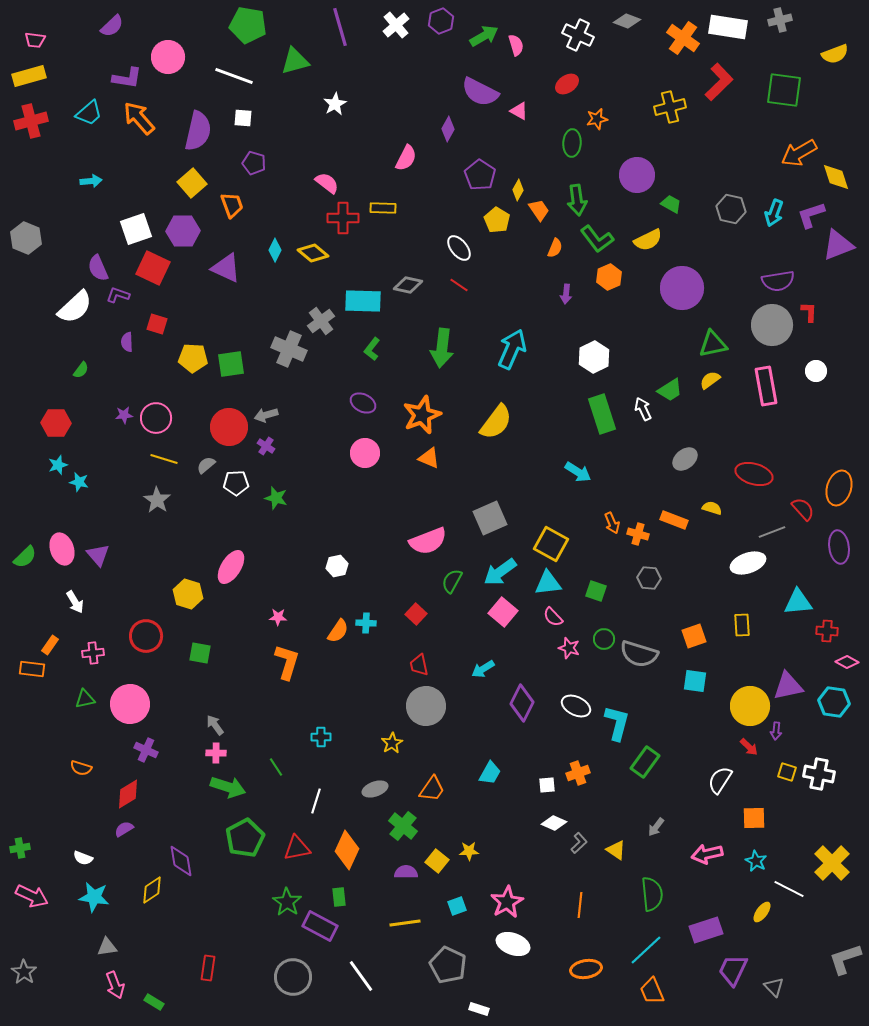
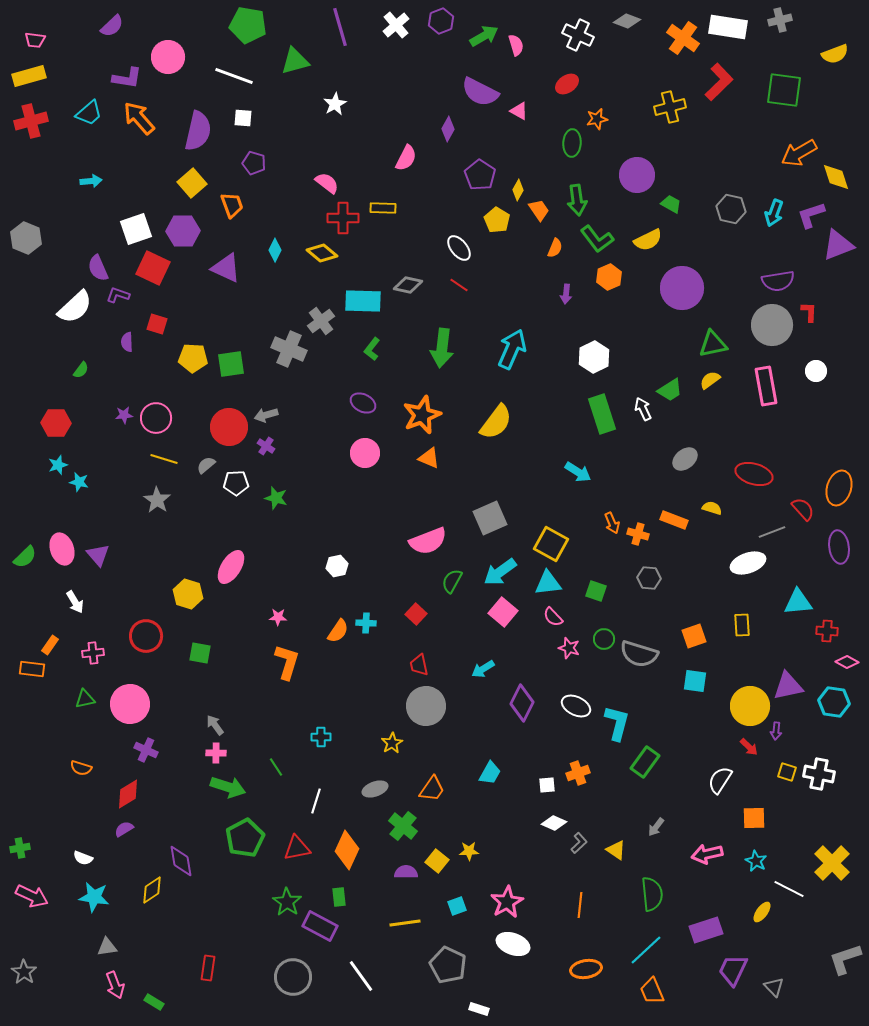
yellow diamond at (313, 253): moved 9 px right
